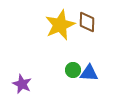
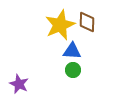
blue triangle: moved 17 px left, 22 px up
purple star: moved 3 px left
